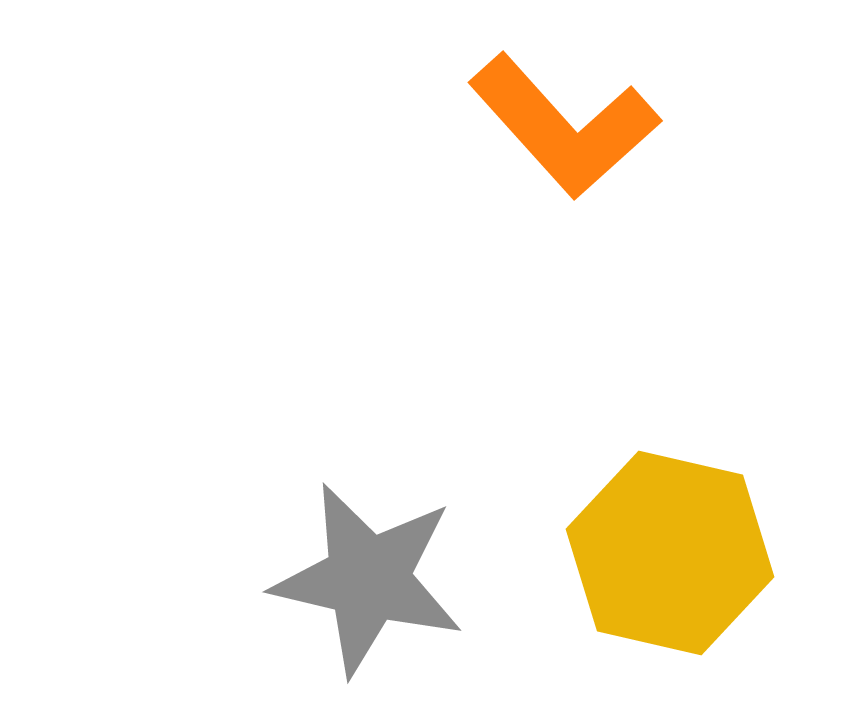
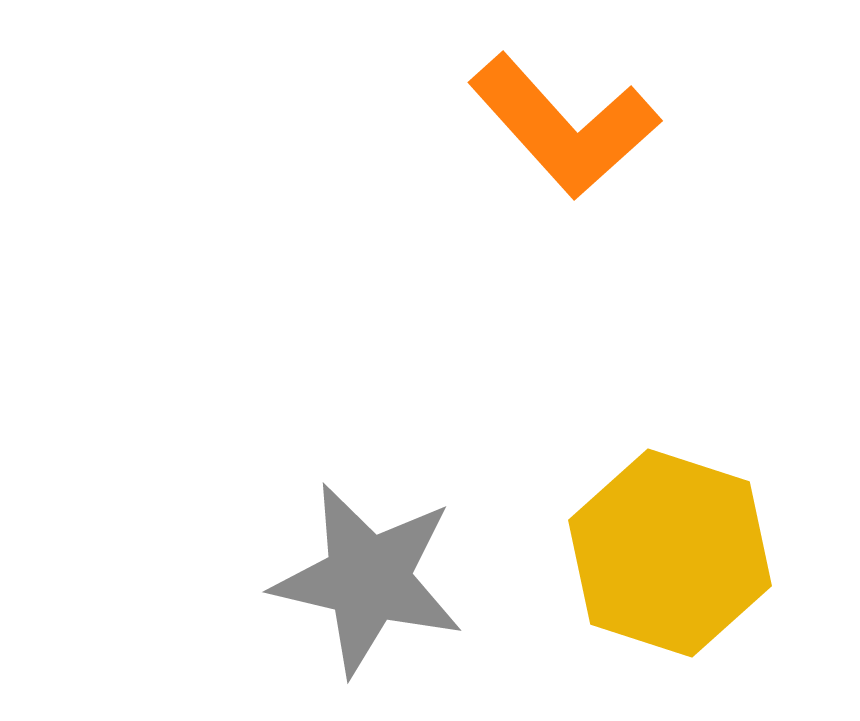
yellow hexagon: rotated 5 degrees clockwise
